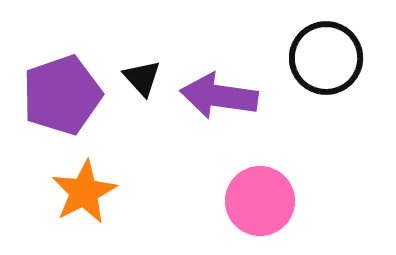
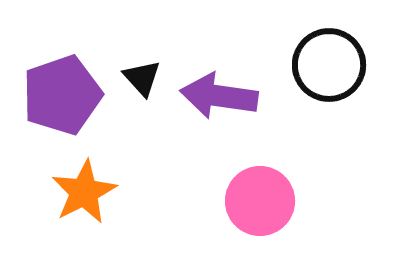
black circle: moved 3 px right, 7 px down
